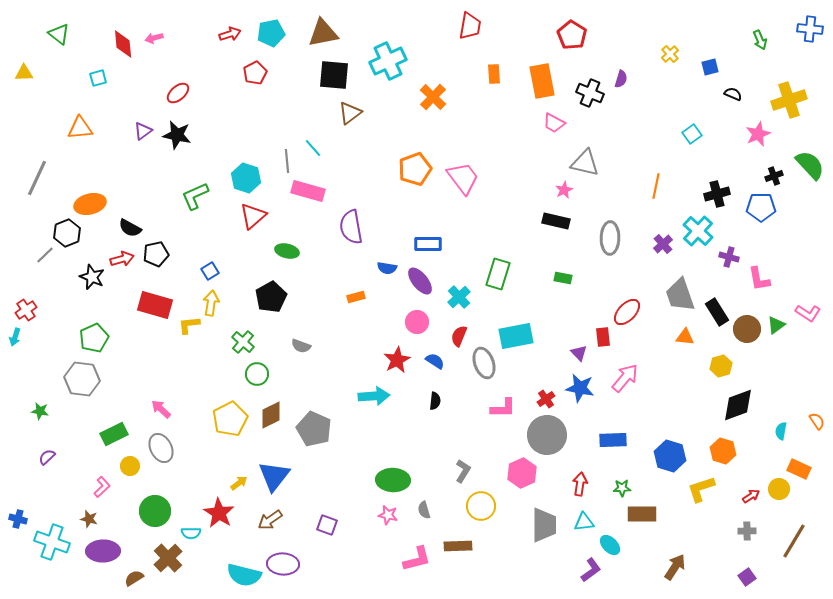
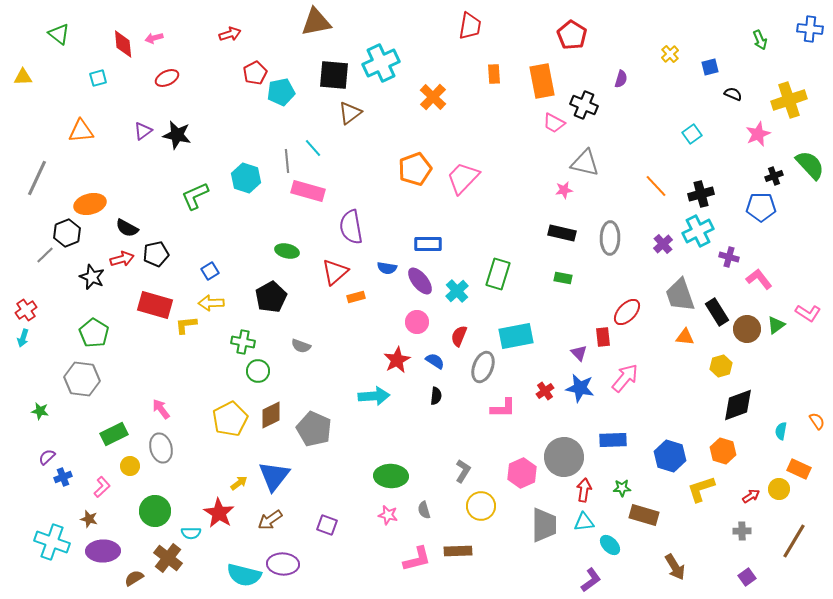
cyan pentagon at (271, 33): moved 10 px right, 59 px down
brown triangle at (323, 33): moved 7 px left, 11 px up
cyan cross at (388, 61): moved 7 px left, 2 px down
yellow triangle at (24, 73): moved 1 px left, 4 px down
red ellipse at (178, 93): moved 11 px left, 15 px up; rotated 15 degrees clockwise
black cross at (590, 93): moved 6 px left, 12 px down
orange triangle at (80, 128): moved 1 px right, 3 px down
pink trapezoid at (463, 178): rotated 99 degrees counterclockwise
orange line at (656, 186): rotated 55 degrees counterclockwise
pink star at (564, 190): rotated 18 degrees clockwise
black cross at (717, 194): moved 16 px left
red triangle at (253, 216): moved 82 px right, 56 px down
black rectangle at (556, 221): moved 6 px right, 12 px down
black semicircle at (130, 228): moved 3 px left
cyan cross at (698, 231): rotated 20 degrees clockwise
pink L-shape at (759, 279): rotated 152 degrees clockwise
cyan cross at (459, 297): moved 2 px left, 6 px up
yellow arrow at (211, 303): rotated 100 degrees counterclockwise
yellow L-shape at (189, 325): moved 3 px left
cyan arrow at (15, 337): moved 8 px right, 1 px down
green pentagon at (94, 338): moved 5 px up; rotated 16 degrees counterclockwise
green cross at (243, 342): rotated 30 degrees counterclockwise
gray ellipse at (484, 363): moved 1 px left, 4 px down; rotated 40 degrees clockwise
green circle at (257, 374): moved 1 px right, 3 px up
red cross at (546, 399): moved 1 px left, 8 px up
black semicircle at (435, 401): moved 1 px right, 5 px up
pink arrow at (161, 409): rotated 10 degrees clockwise
gray circle at (547, 435): moved 17 px right, 22 px down
gray ellipse at (161, 448): rotated 12 degrees clockwise
green ellipse at (393, 480): moved 2 px left, 4 px up
red arrow at (580, 484): moved 4 px right, 6 px down
brown rectangle at (642, 514): moved 2 px right, 1 px down; rotated 16 degrees clockwise
blue cross at (18, 519): moved 45 px right, 42 px up; rotated 36 degrees counterclockwise
gray cross at (747, 531): moved 5 px left
brown rectangle at (458, 546): moved 5 px down
brown cross at (168, 558): rotated 8 degrees counterclockwise
brown arrow at (675, 567): rotated 116 degrees clockwise
purple L-shape at (591, 570): moved 10 px down
